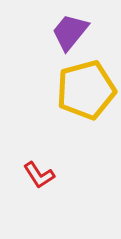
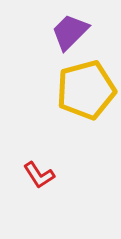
purple trapezoid: rotated 6 degrees clockwise
